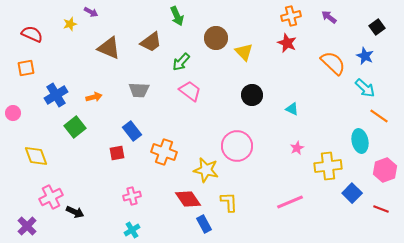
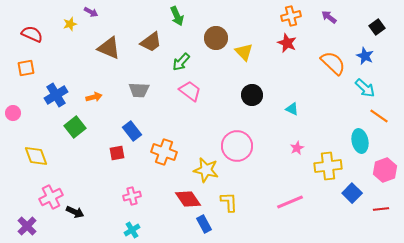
red line at (381, 209): rotated 28 degrees counterclockwise
